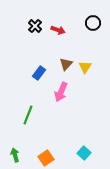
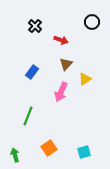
black circle: moved 1 px left, 1 px up
red arrow: moved 3 px right, 10 px down
yellow triangle: moved 12 px down; rotated 24 degrees clockwise
blue rectangle: moved 7 px left, 1 px up
green line: moved 1 px down
cyan square: moved 1 px up; rotated 32 degrees clockwise
orange square: moved 3 px right, 10 px up
